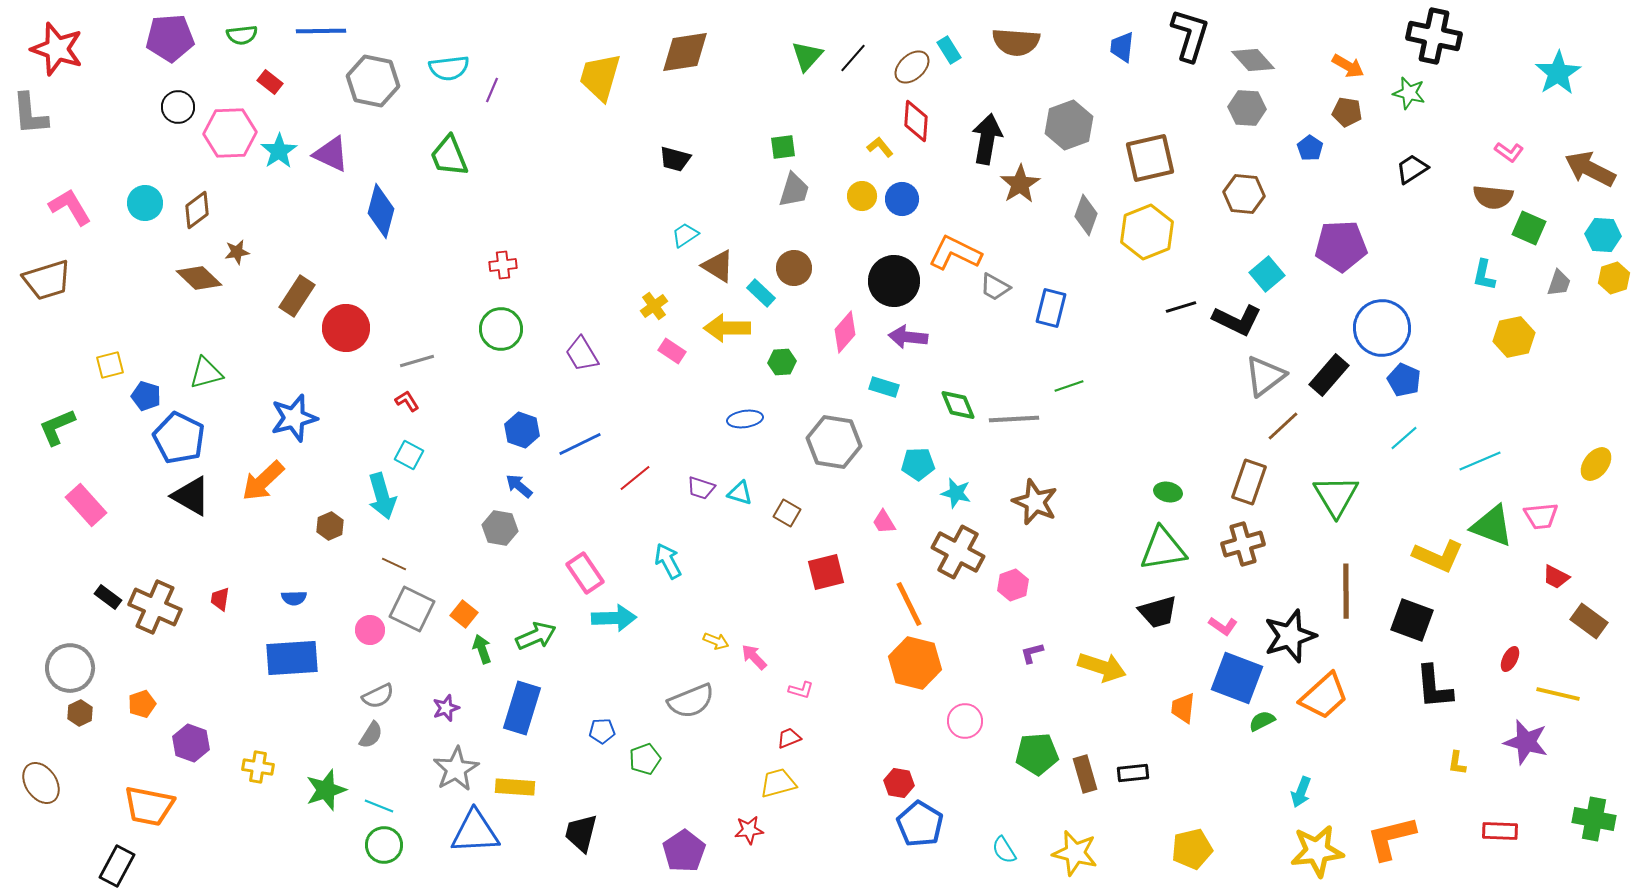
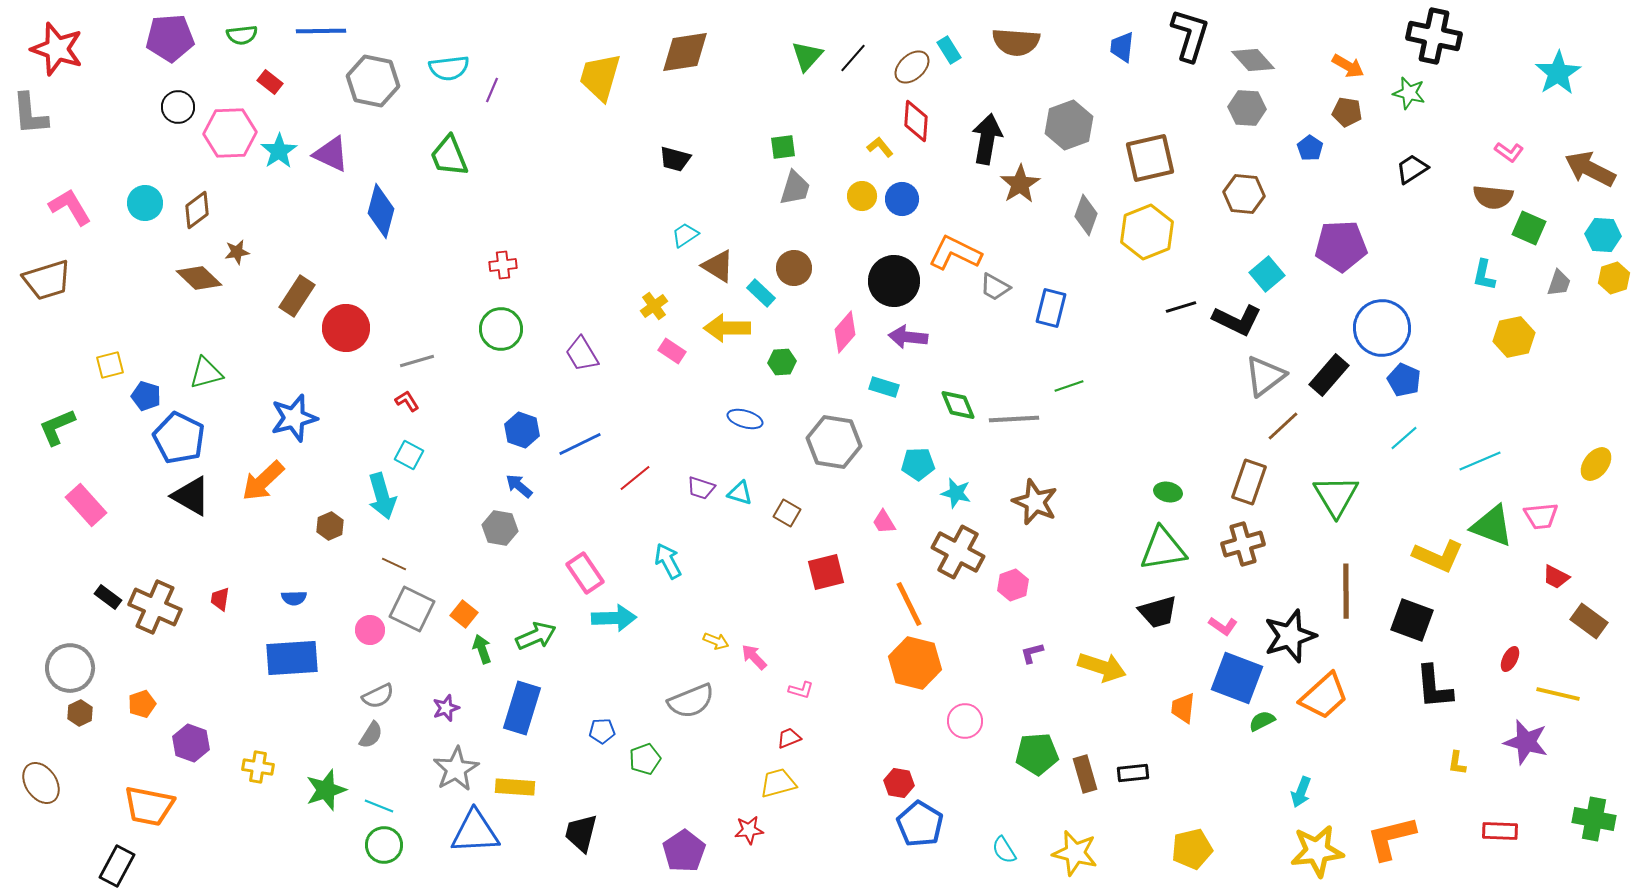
gray trapezoid at (794, 190): moved 1 px right, 2 px up
blue ellipse at (745, 419): rotated 24 degrees clockwise
